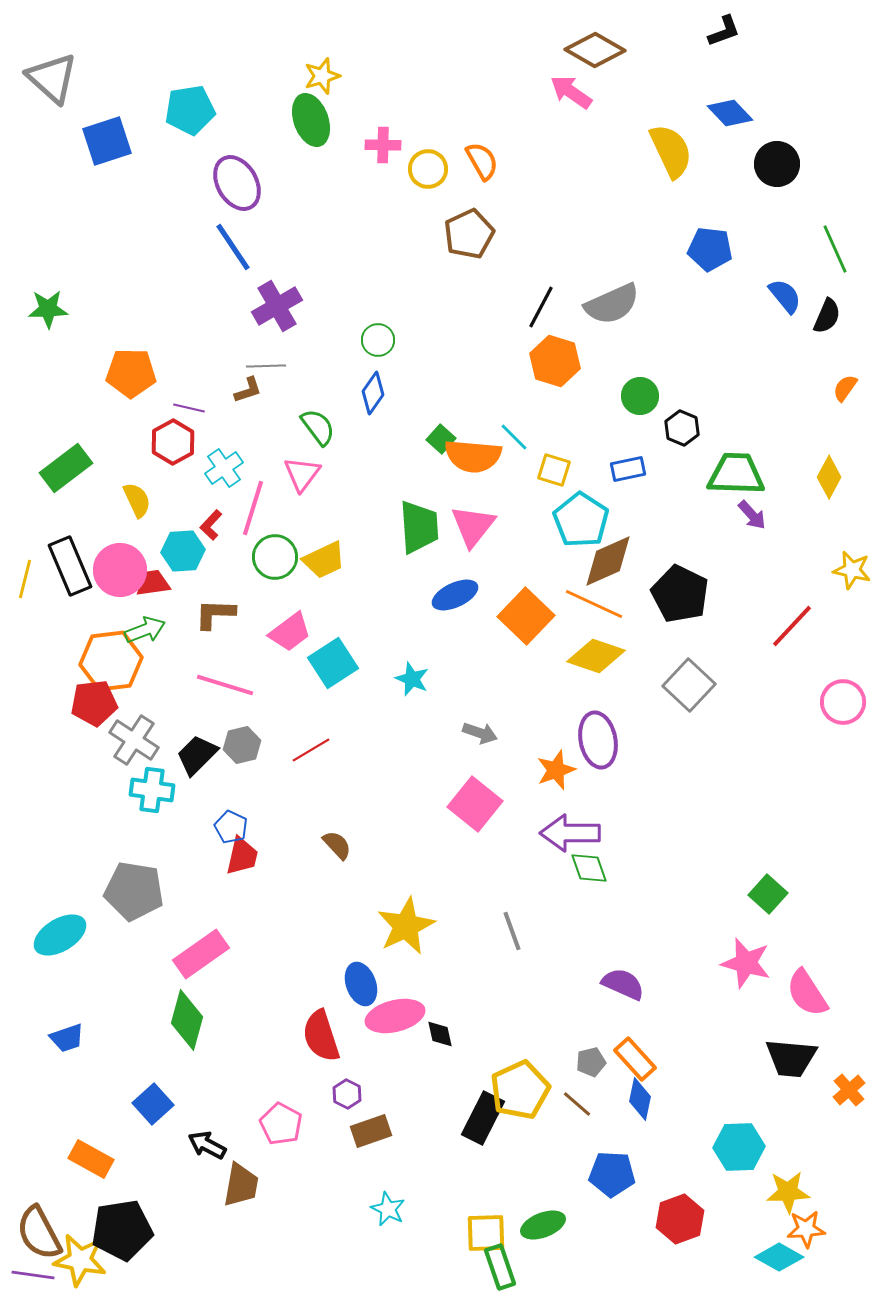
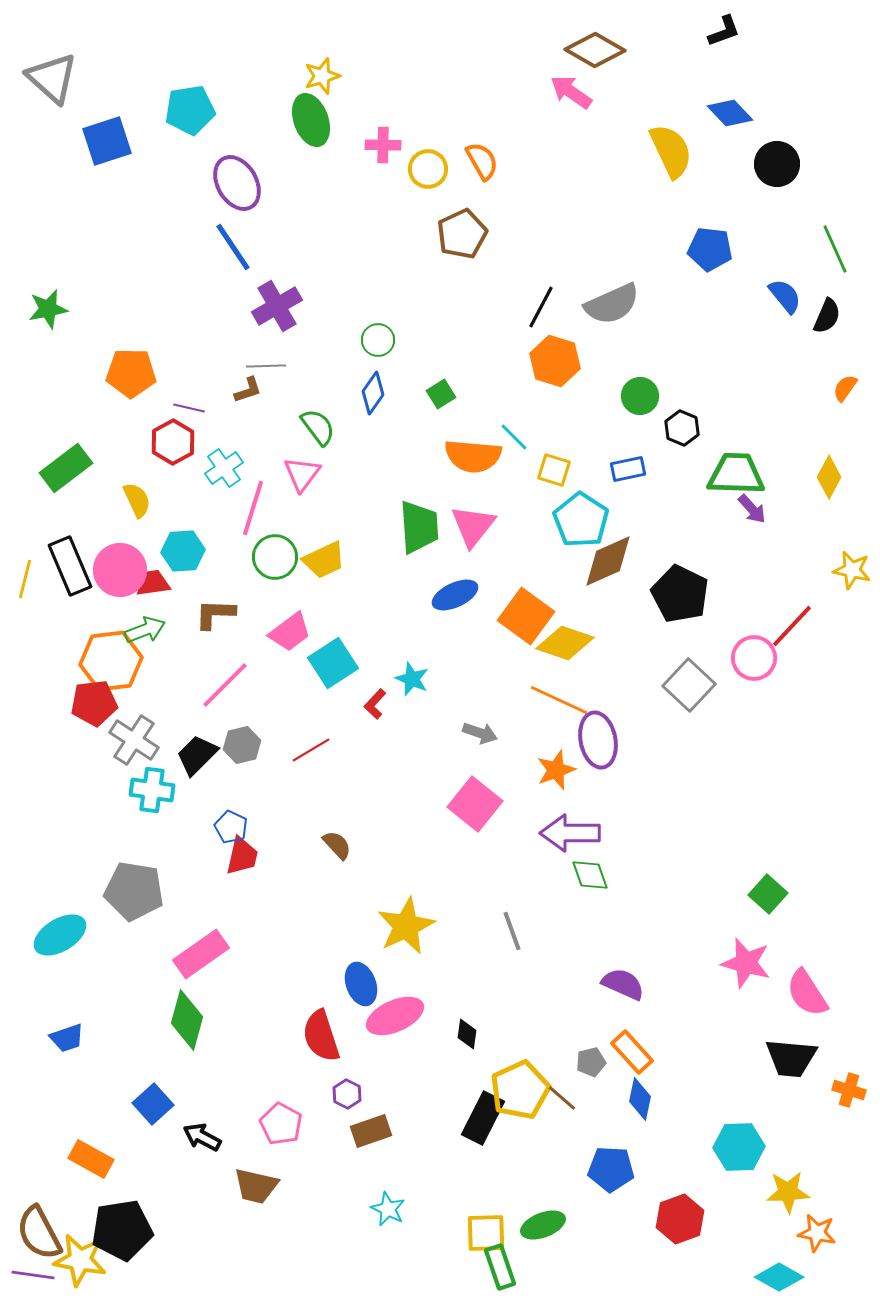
brown pentagon at (469, 234): moved 7 px left
green star at (48, 309): rotated 9 degrees counterclockwise
green square at (441, 439): moved 45 px up; rotated 16 degrees clockwise
purple arrow at (752, 515): moved 6 px up
red L-shape at (211, 525): moved 164 px right, 179 px down
orange line at (594, 604): moved 35 px left, 96 px down
orange square at (526, 616): rotated 8 degrees counterclockwise
yellow diamond at (596, 656): moved 31 px left, 13 px up
pink line at (225, 685): rotated 62 degrees counterclockwise
pink circle at (843, 702): moved 89 px left, 44 px up
green diamond at (589, 868): moved 1 px right, 7 px down
pink ellipse at (395, 1016): rotated 10 degrees counterclockwise
black diamond at (440, 1034): moved 27 px right; rotated 20 degrees clockwise
orange rectangle at (635, 1059): moved 3 px left, 7 px up
orange cross at (849, 1090): rotated 32 degrees counterclockwise
brown line at (577, 1104): moved 15 px left, 6 px up
black arrow at (207, 1145): moved 5 px left, 8 px up
blue pentagon at (612, 1174): moved 1 px left, 5 px up
brown trapezoid at (241, 1185): moved 15 px right, 1 px down; rotated 93 degrees clockwise
orange star at (806, 1229): moved 11 px right, 4 px down; rotated 15 degrees clockwise
cyan diamond at (779, 1257): moved 20 px down
